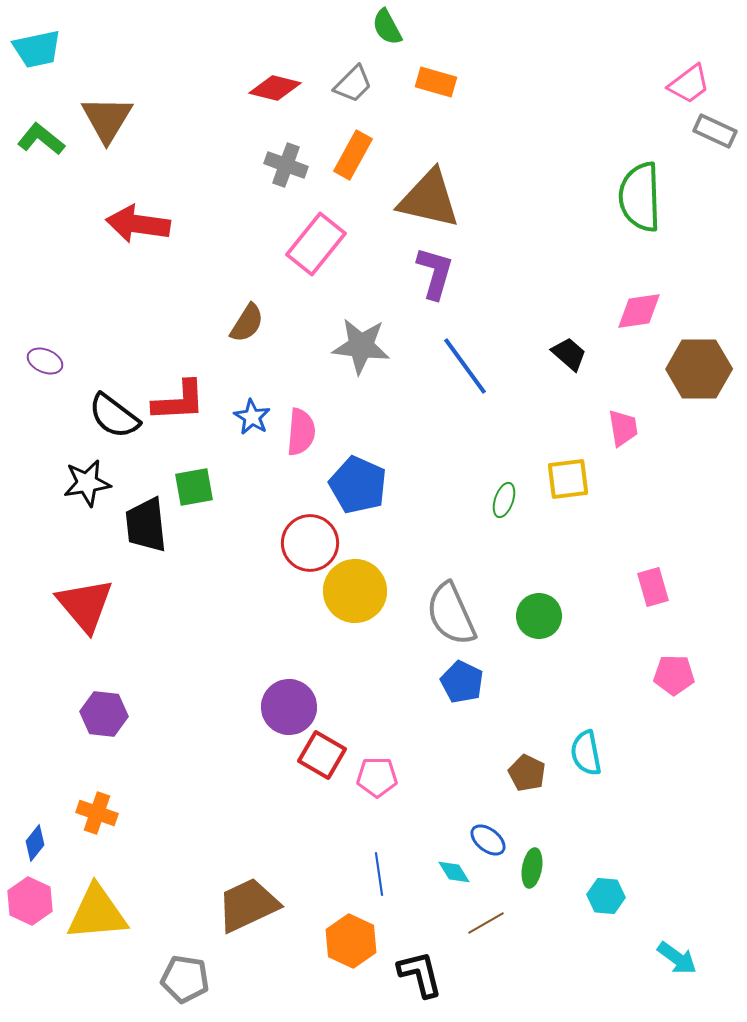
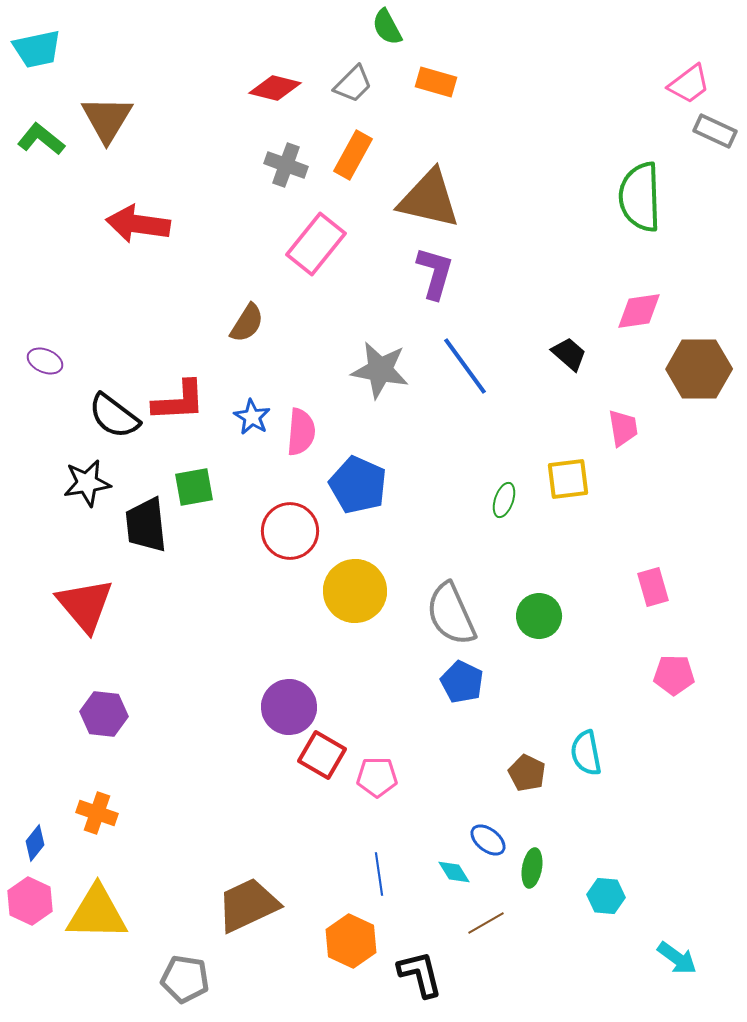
gray star at (361, 346): moved 19 px right, 24 px down; rotated 4 degrees clockwise
red circle at (310, 543): moved 20 px left, 12 px up
yellow triangle at (97, 913): rotated 6 degrees clockwise
